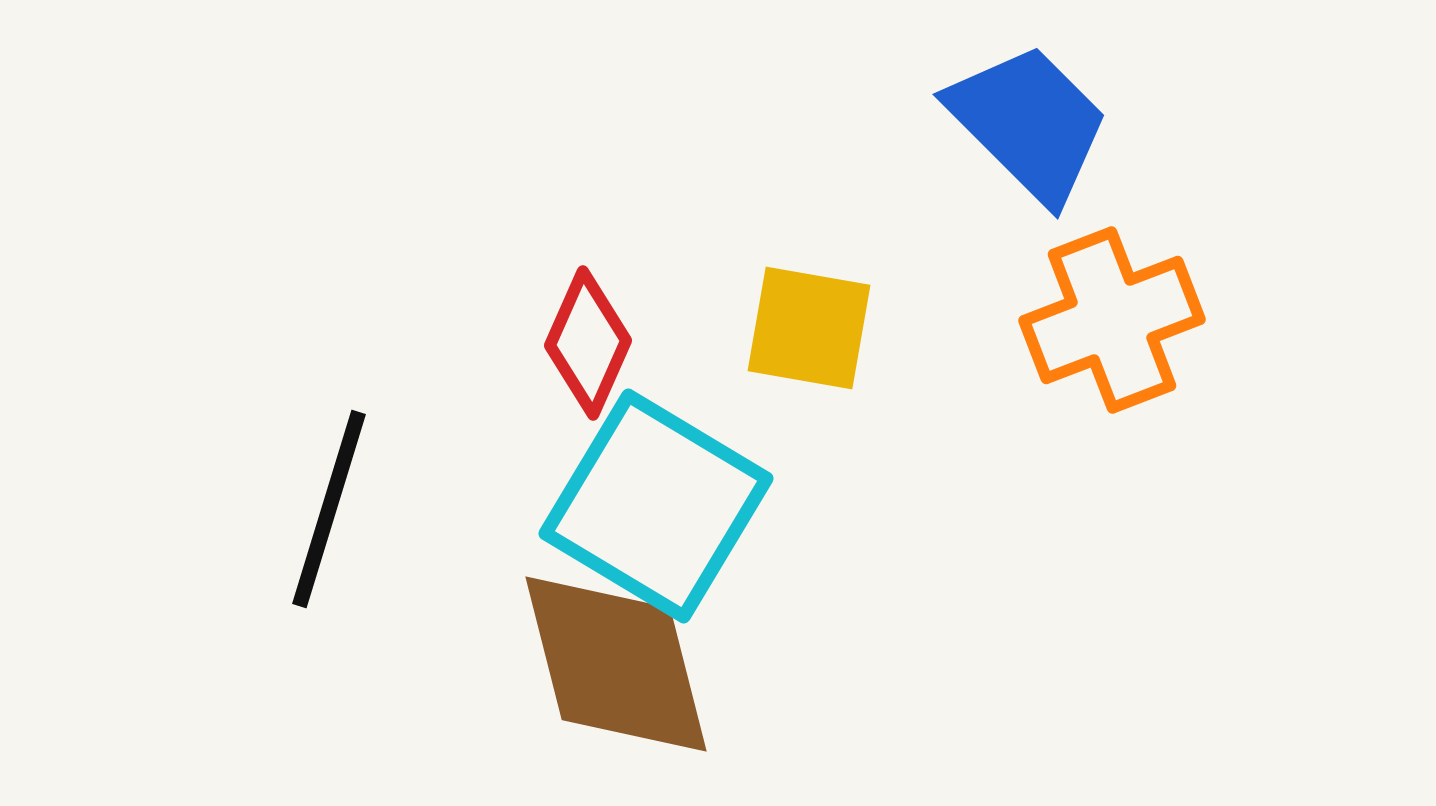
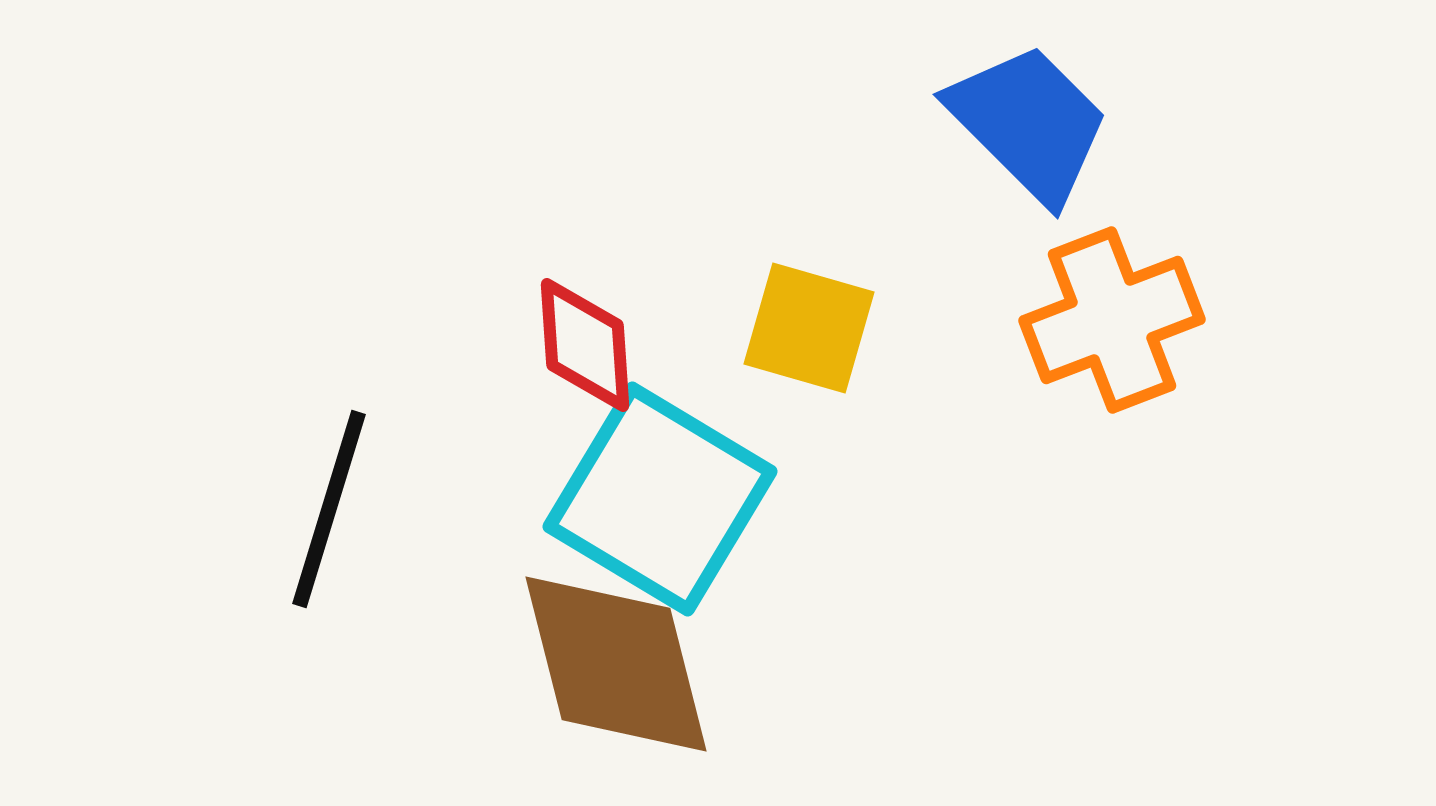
yellow square: rotated 6 degrees clockwise
red diamond: moved 3 px left, 2 px down; rotated 28 degrees counterclockwise
cyan square: moved 4 px right, 7 px up
